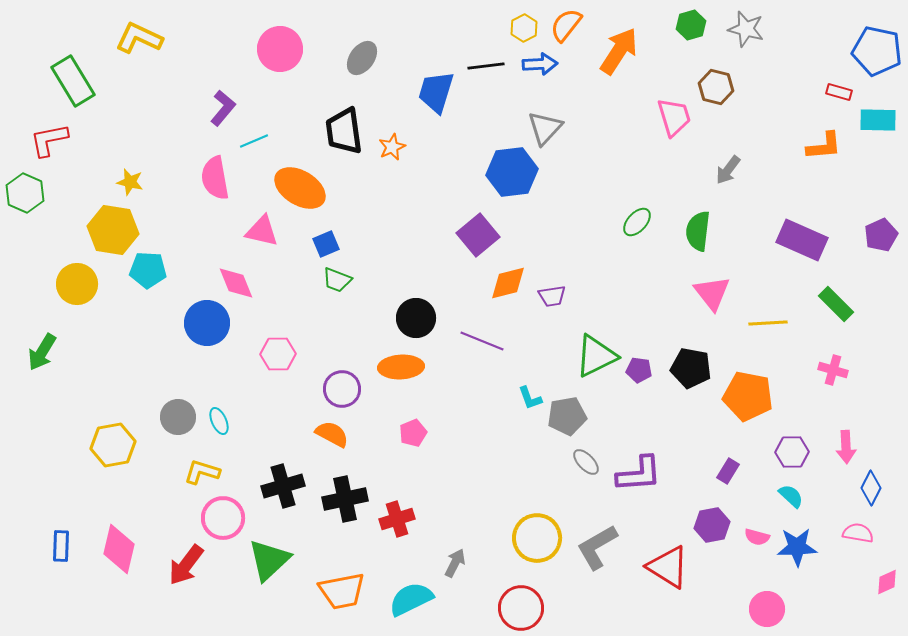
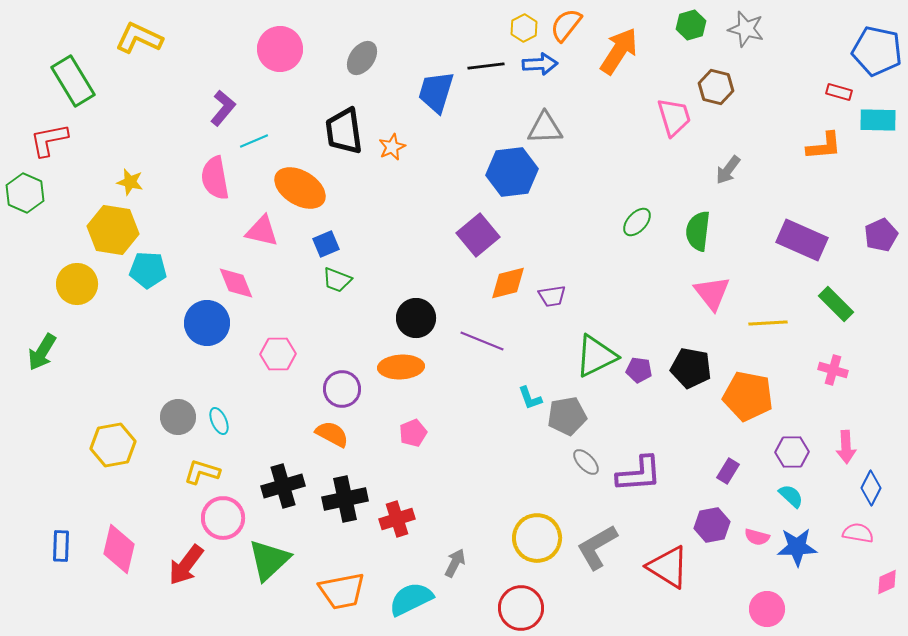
gray triangle at (545, 128): rotated 45 degrees clockwise
